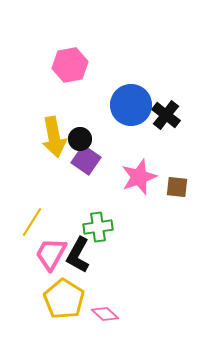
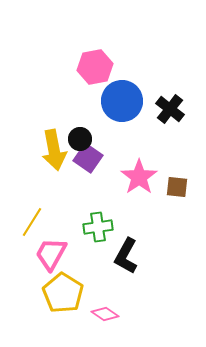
pink hexagon: moved 25 px right, 2 px down
blue circle: moved 9 px left, 4 px up
black cross: moved 4 px right, 6 px up
yellow arrow: moved 13 px down
purple square: moved 2 px right, 2 px up
pink star: rotated 15 degrees counterclockwise
black L-shape: moved 48 px right, 1 px down
yellow pentagon: moved 1 px left, 6 px up
pink diamond: rotated 8 degrees counterclockwise
